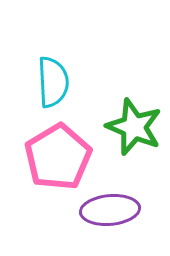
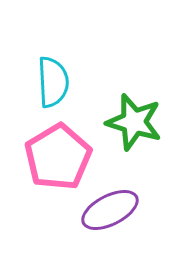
green star: moved 5 px up; rotated 6 degrees counterclockwise
purple ellipse: rotated 22 degrees counterclockwise
